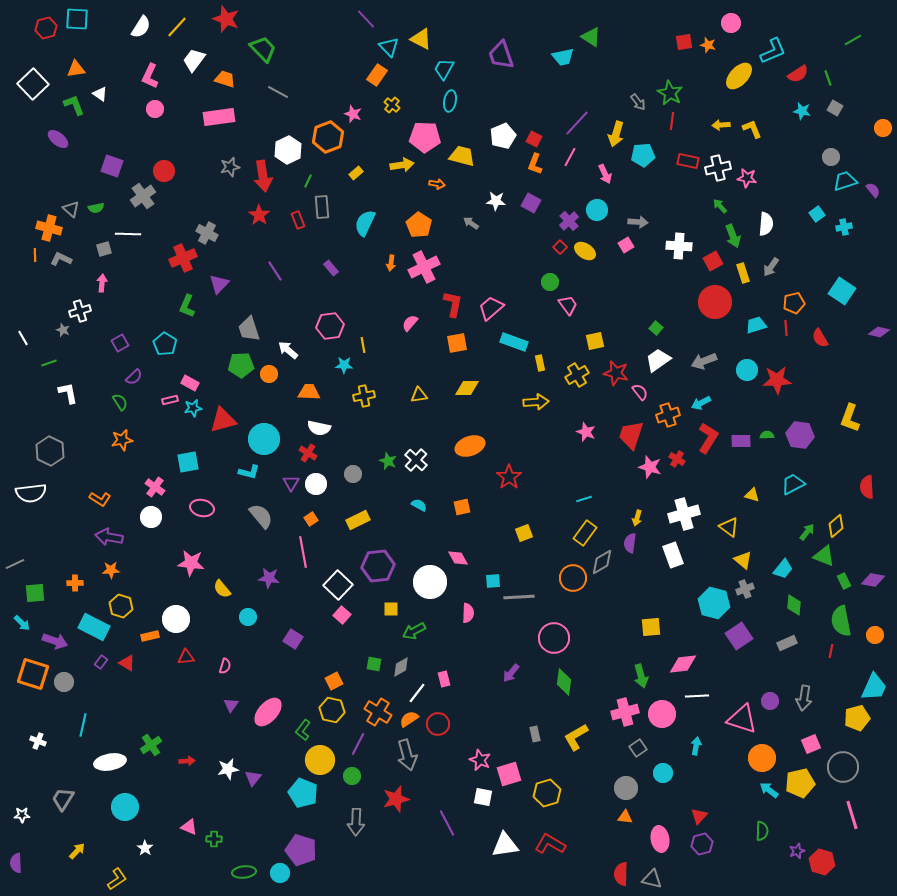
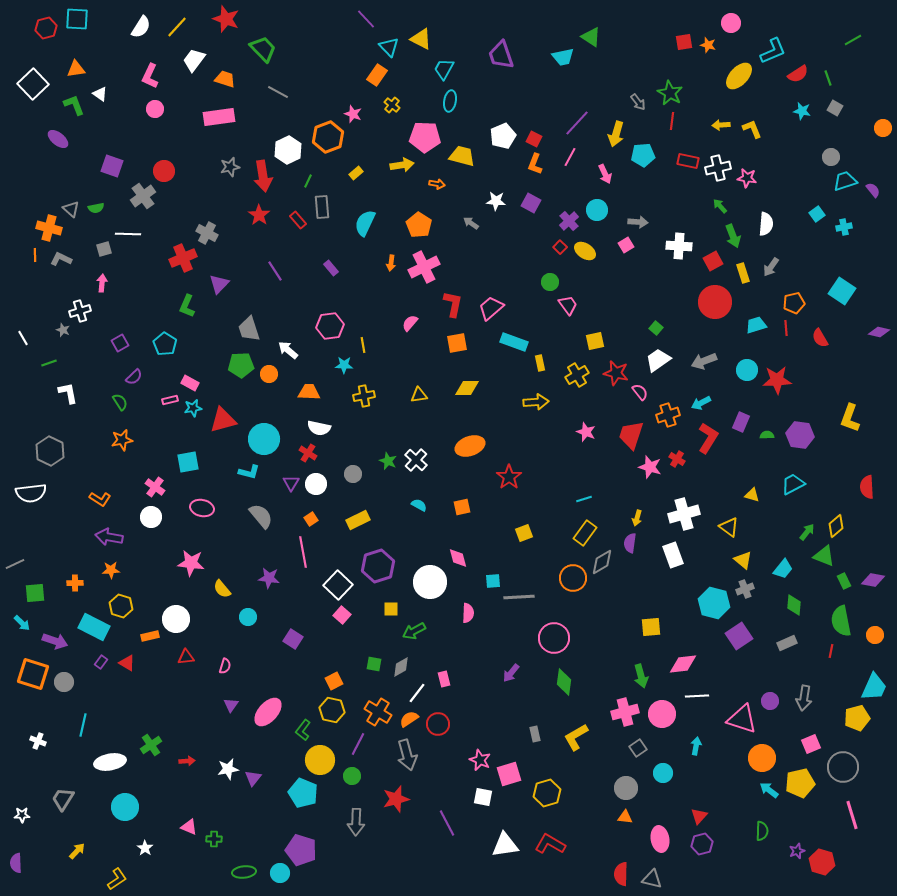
red rectangle at (298, 220): rotated 18 degrees counterclockwise
purple rectangle at (741, 441): moved 19 px up; rotated 66 degrees counterclockwise
pink diamond at (458, 558): rotated 15 degrees clockwise
purple hexagon at (378, 566): rotated 12 degrees counterclockwise
